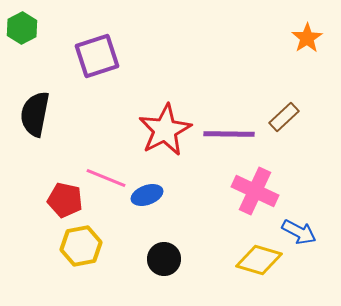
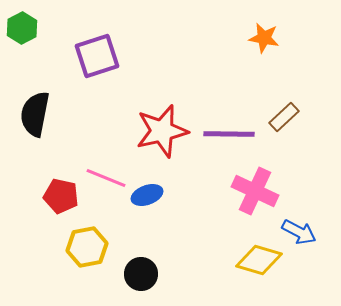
orange star: moved 43 px left; rotated 28 degrees counterclockwise
red star: moved 3 px left, 1 px down; rotated 14 degrees clockwise
red pentagon: moved 4 px left, 4 px up
yellow hexagon: moved 6 px right, 1 px down
black circle: moved 23 px left, 15 px down
